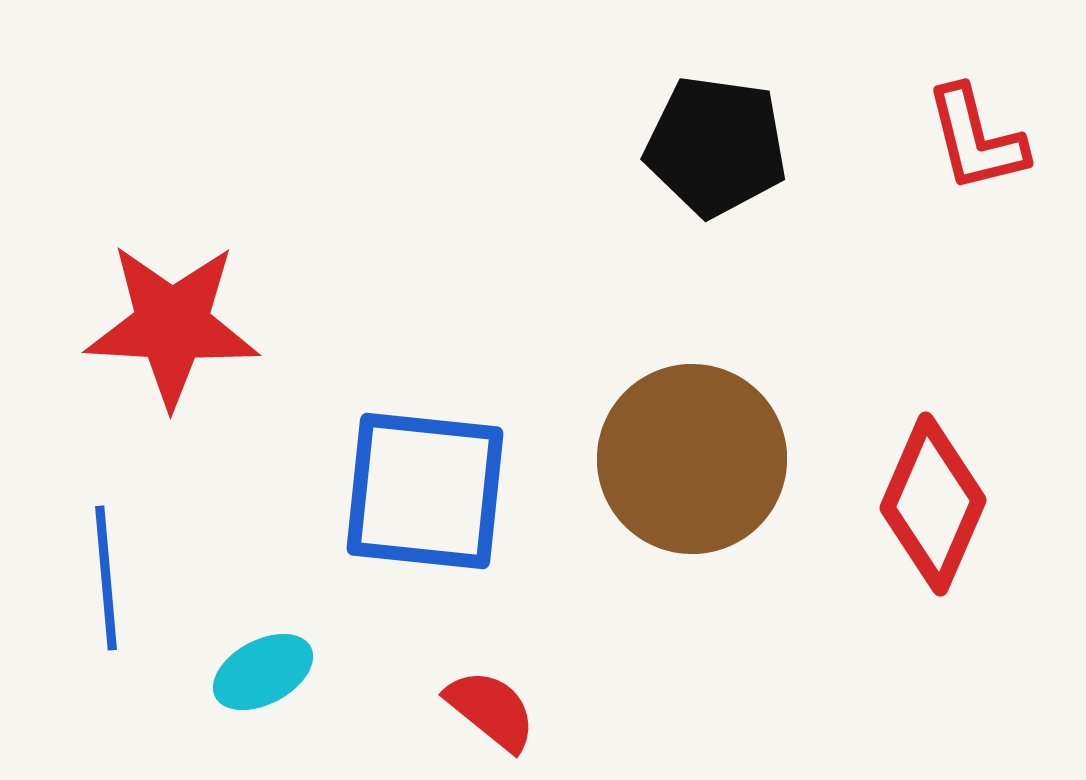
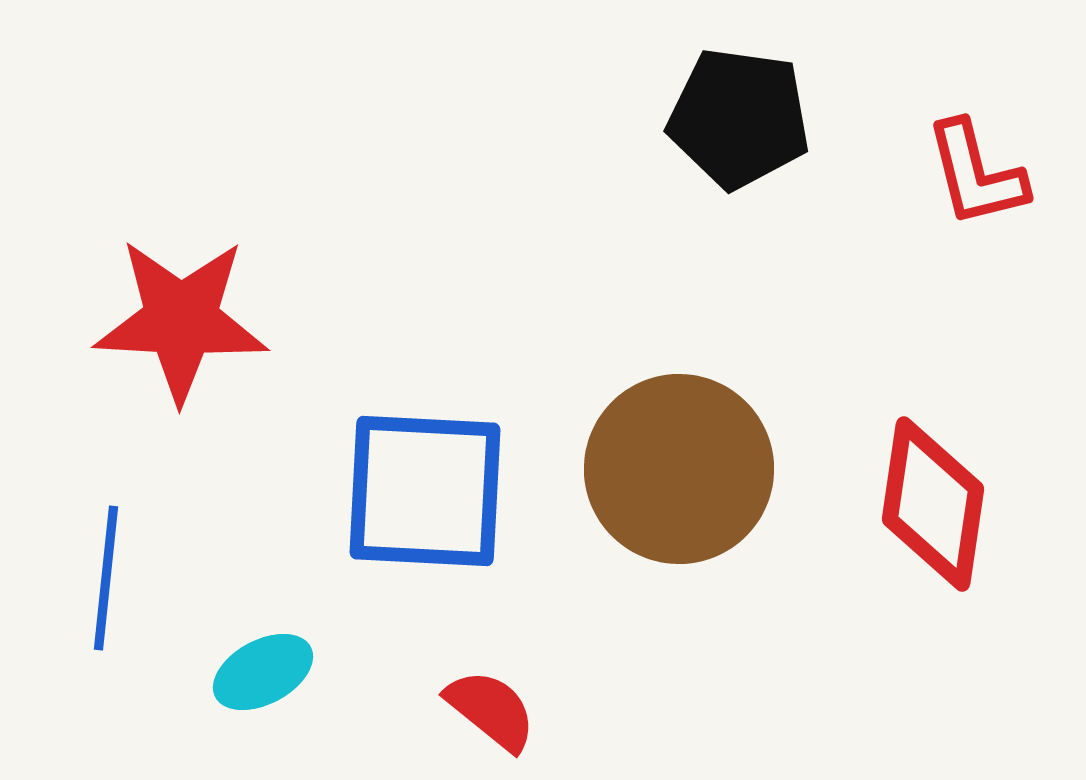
red L-shape: moved 35 px down
black pentagon: moved 23 px right, 28 px up
red star: moved 9 px right, 5 px up
brown circle: moved 13 px left, 10 px down
blue square: rotated 3 degrees counterclockwise
red diamond: rotated 15 degrees counterclockwise
blue line: rotated 11 degrees clockwise
